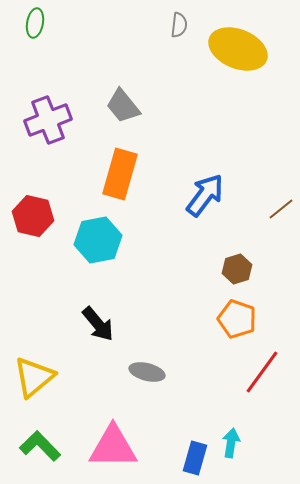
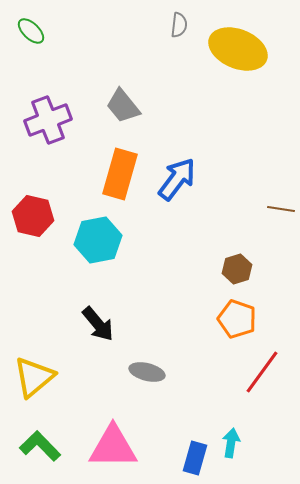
green ellipse: moved 4 px left, 8 px down; rotated 56 degrees counterclockwise
blue arrow: moved 28 px left, 16 px up
brown line: rotated 48 degrees clockwise
